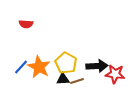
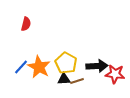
red semicircle: rotated 80 degrees counterclockwise
black triangle: moved 1 px right
